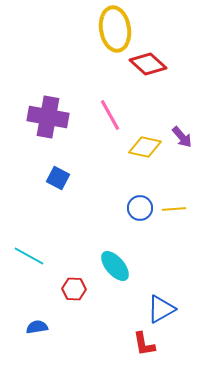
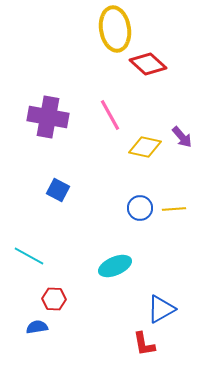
blue square: moved 12 px down
cyan ellipse: rotated 72 degrees counterclockwise
red hexagon: moved 20 px left, 10 px down
